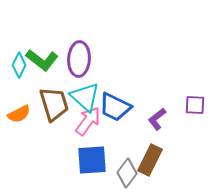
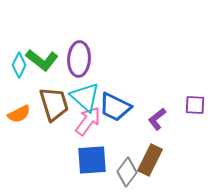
gray diamond: moved 1 px up
